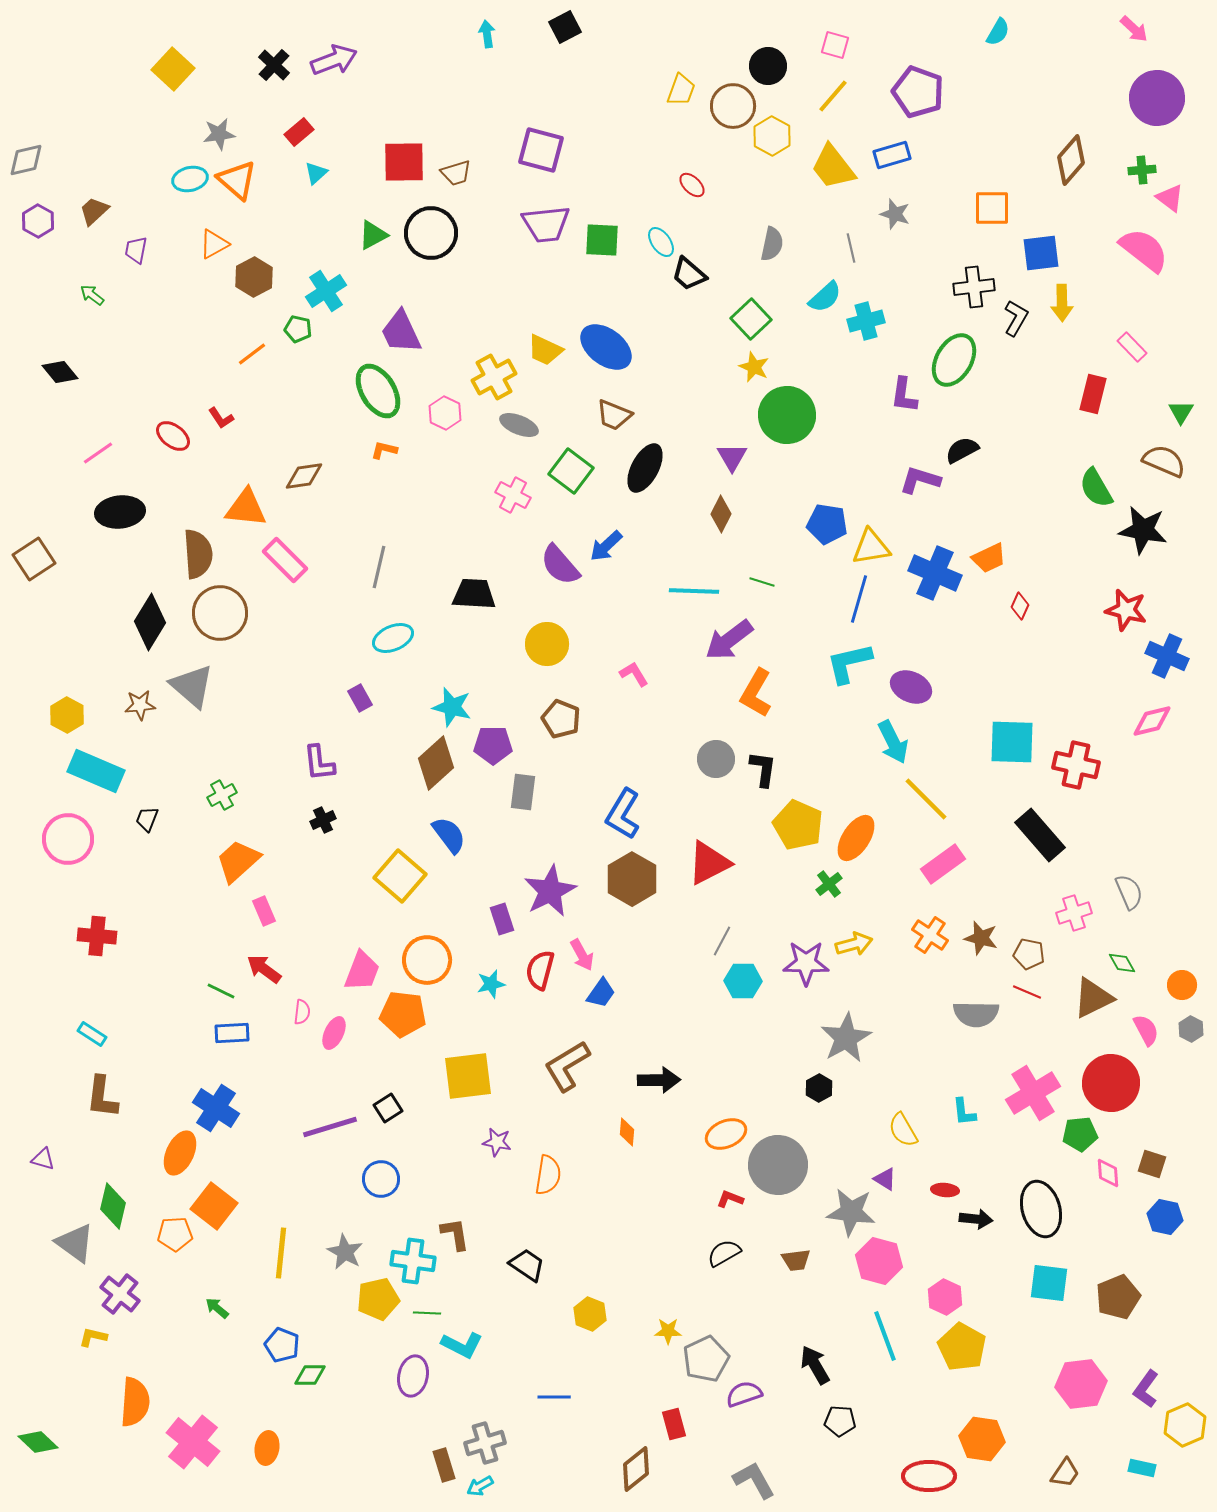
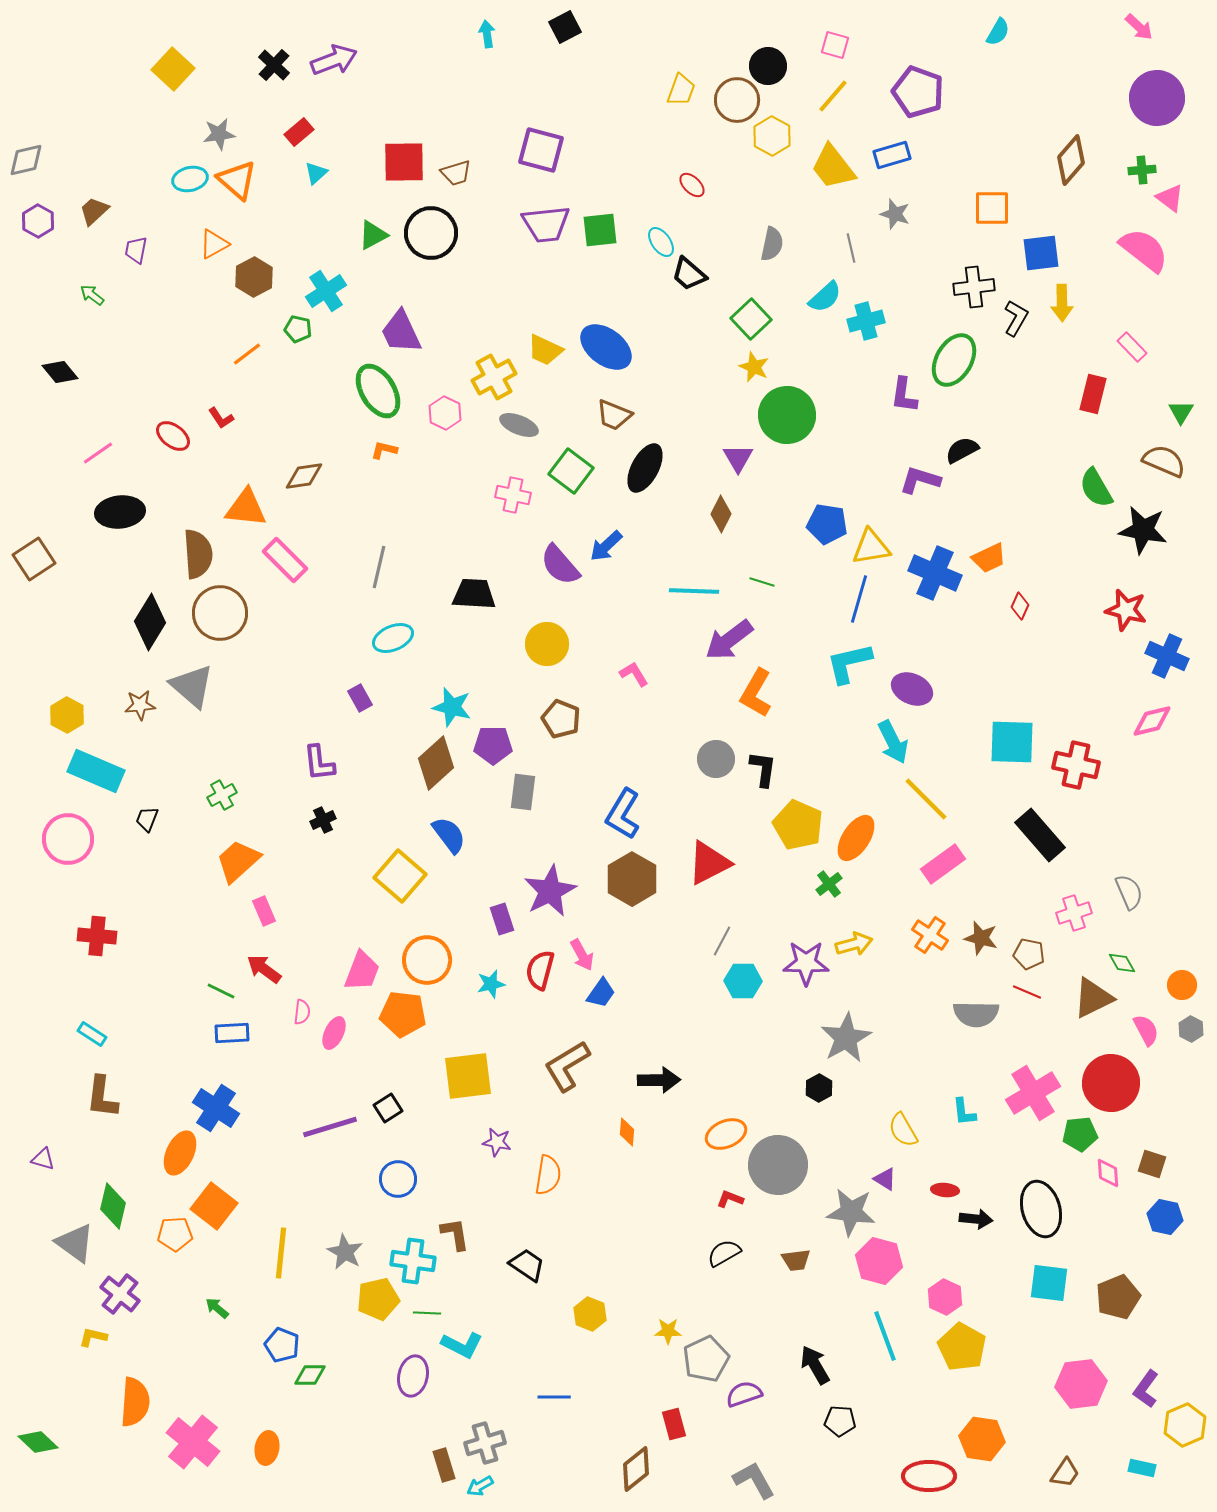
pink arrow at (1134, 29): moved 5 px right, 2 px up
brown circle at (733, 106): moved 4 px right, 6 px up
green square at (602, 240): moved 2 px left, 10 px up; rotated 9 degrees counterclockwise
orange line at (252, 354): moved 5 px left
purple triangle at (732, 457): moved 6 px right, 1 px down
pink cross at (513, 495): rotated 16 degrees counterclockwise
purple ellipse at (911, 687): moved 1 px right, 2 px down
blue circle at (381, 1179): moved 17 px right
